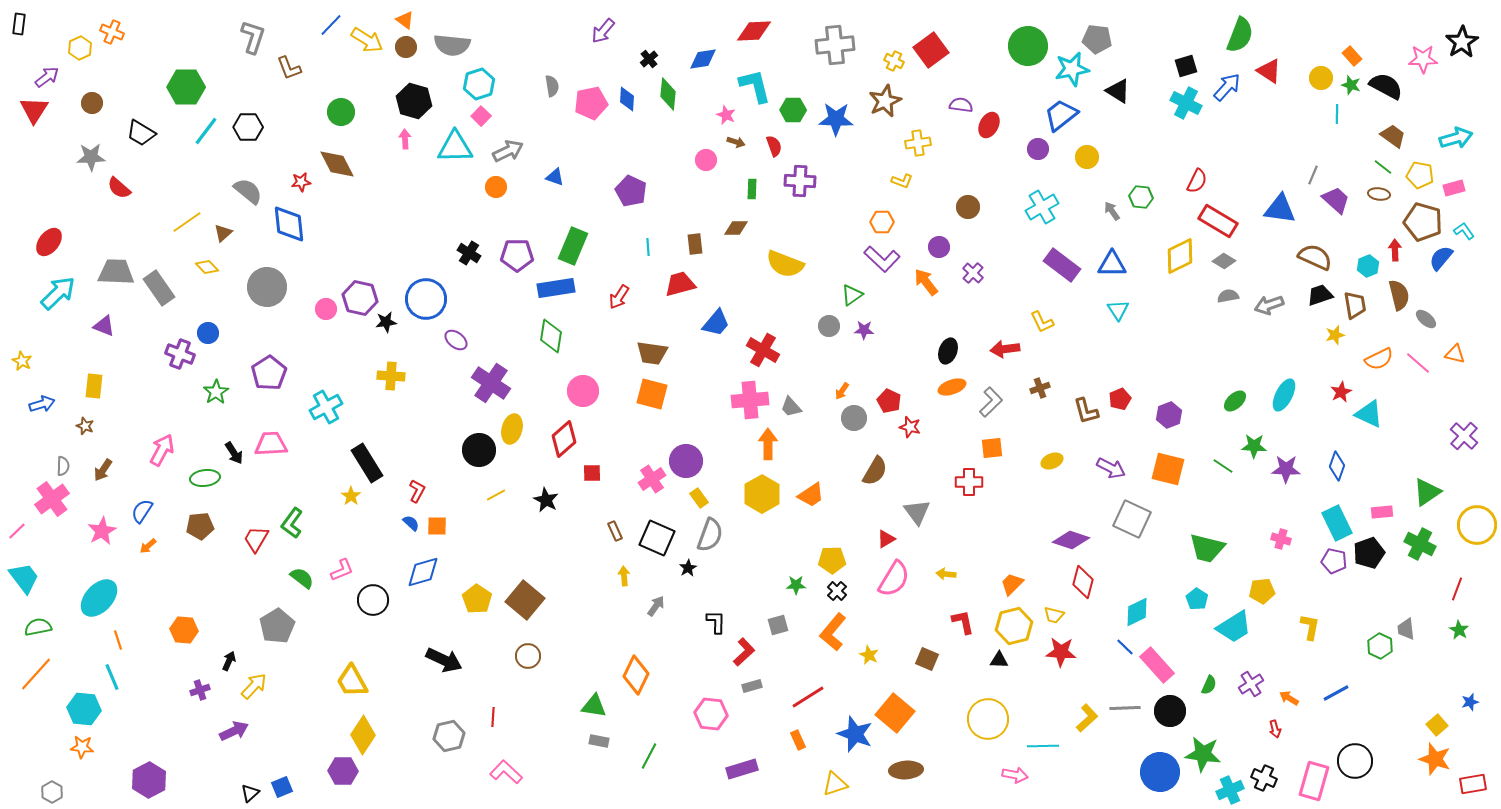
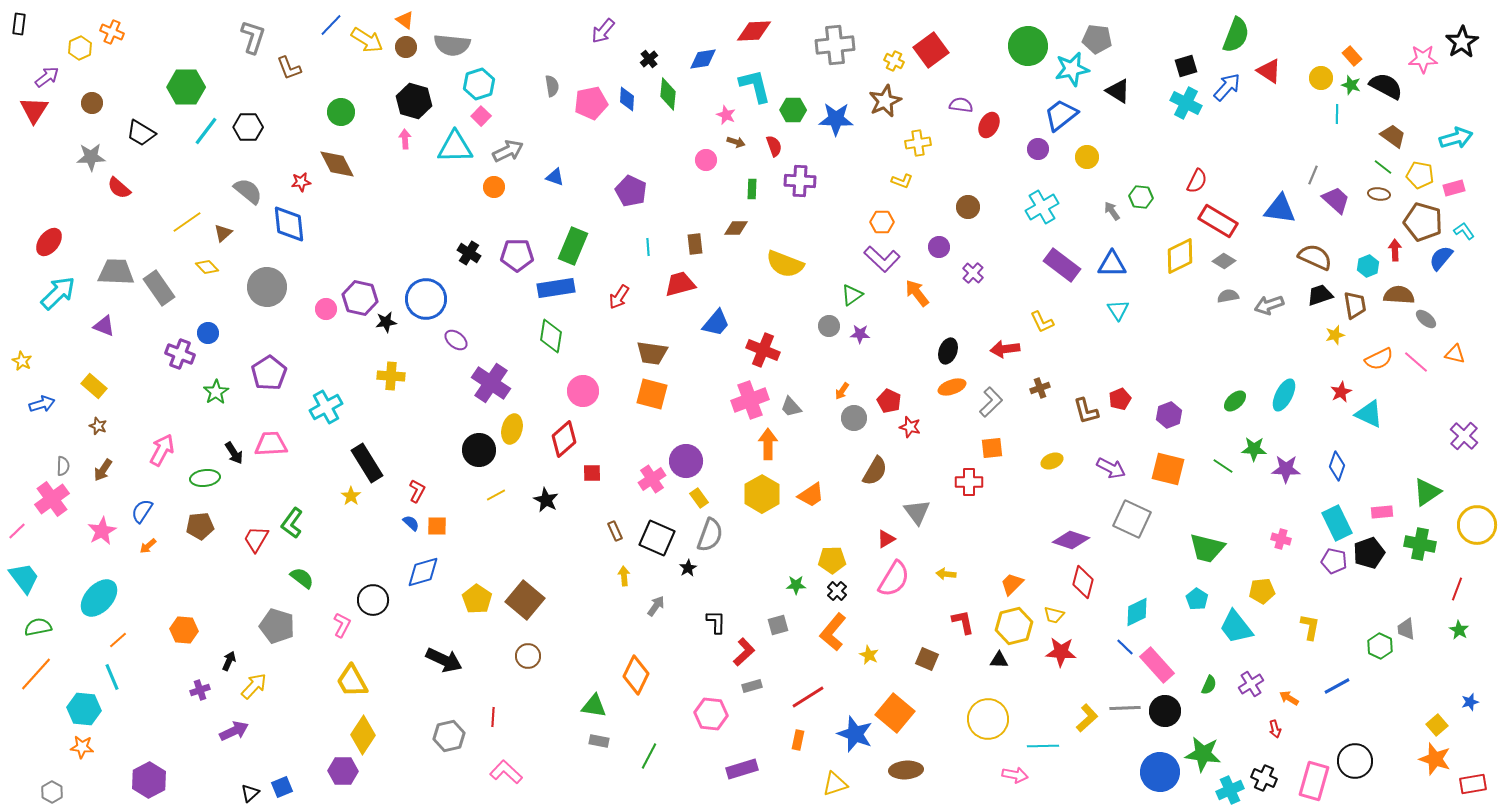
green semicircle at (1240, 35): moved 4 px left
orange circle at (496, 187): moved 2 px left
orange arrow at (926, 282): moved 9 px left, 11 px down
brown semicircle at (1399, 295): rotated 72 degrees counterclockwise
purple star at (864, 330): moved 4 px left, 4 px down
red cross at (763, 350): rotated 8 degrees counterclockwise
pink line at (1418, 363): moved 2 px left, 1 px up
yellow rectangle at (94, 386): rotated 55 degrees counterclockwise
pink cross at (750, 400): rotated 15 degrees counterclockwise
brown star at (85, 426): moved 13 px right
green star at (1254, 446): moved 3 px down
green cross at (1420, 544): rotated 16 degrees counterclockwise
pink L-shape at (342, 570): moved 55 px down; rotated 40 degrees counterclockwise
gray pentagon at (277, 626): rotated 24 degrees counterclockwise
cyan trapezoid at (1234, 627): moved 2 px right; rotated 84 degrees clockwise
orange line at (118, 640): rotated 66 degrees clockwise
blue line at (1336, 693): moved 1 px right, 7 px up
black circle at (1170, 711): moved 5 px left
orange rectangle at (798, 740): rotated 36 degrees clockwise
